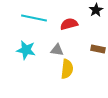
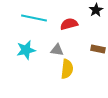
cyan star: rotated 24 degrees counterclockwise
